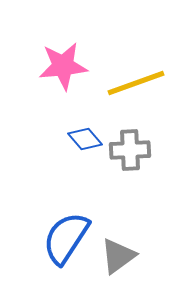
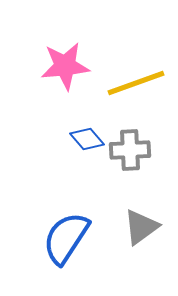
pink star: moved 2 px right
blue diamond: moved 2 px right
gray triangle: moved 23 px right, 29 px up
